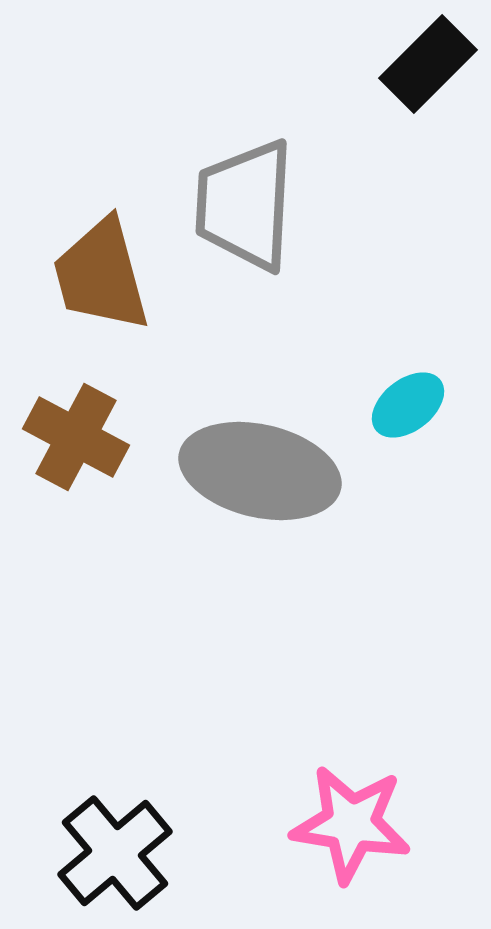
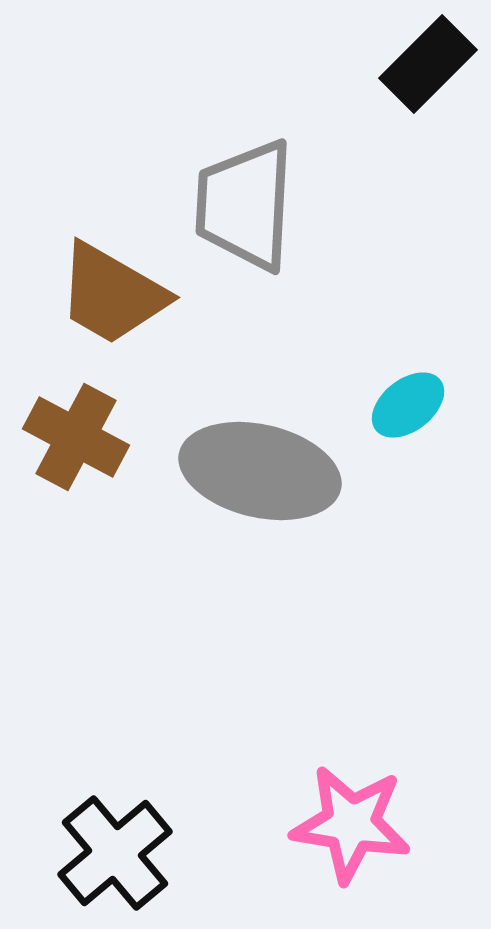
brown trapezoid: moved 11 px right, 19 px down; rotated 45 degrees counterclockwise
